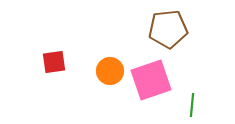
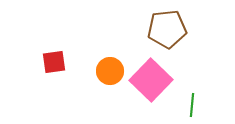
brown pentagon: moved 1 px left
pink square: rotated 27 degrees counterclockwise
